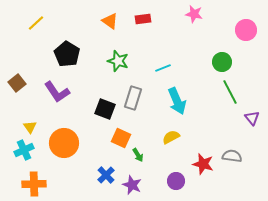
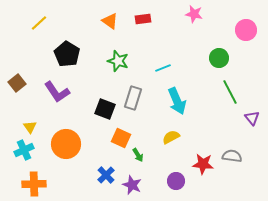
yellow line: moved 3 px right
green circle: moved 3 px left, 4 px up
orange circle: moved 2 px right, 1 px down
red star: rotated 10 degrees counterclockwise
